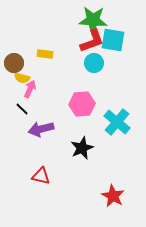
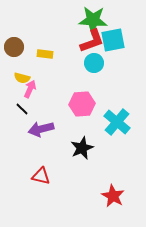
cyan square: rotated 20 degrees counterclockwise
brown circle: moved 16 px up
